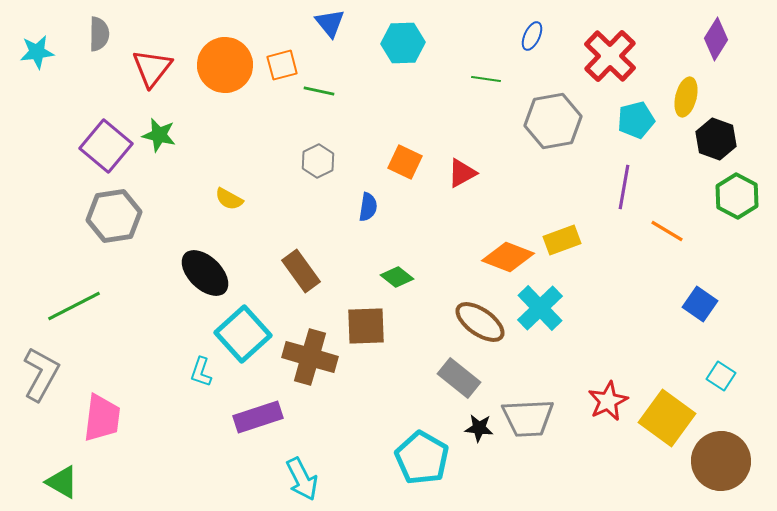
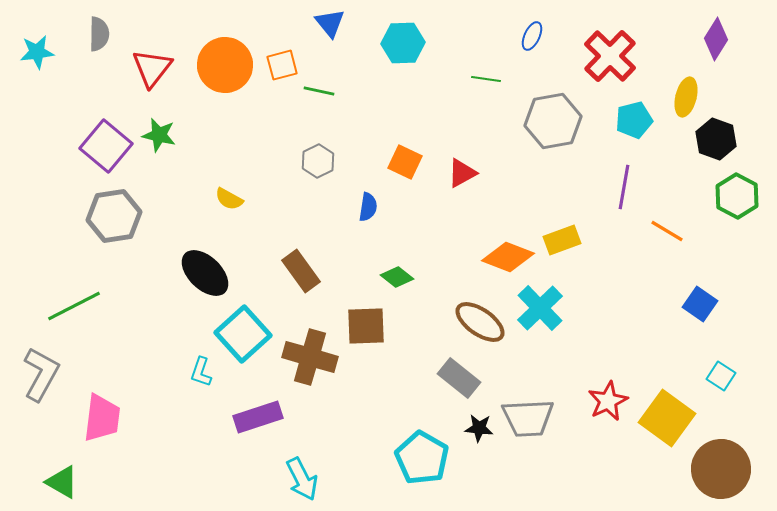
cyan pentagon at (636, 120): moved 2 px left
brown circle at (721, 461): moved 8 px down
